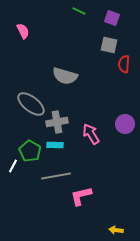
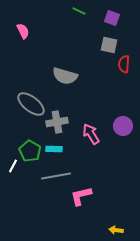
purple circle: moved 2 px left, 2 px down
cyan rectangle: moved 1 px left, 4 px down
